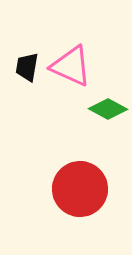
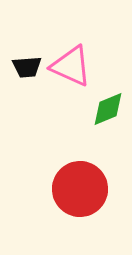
black trapezoid: rotated 104 degrees counterclockwise
green diamond: rotated 51 degrees counterclockwise
